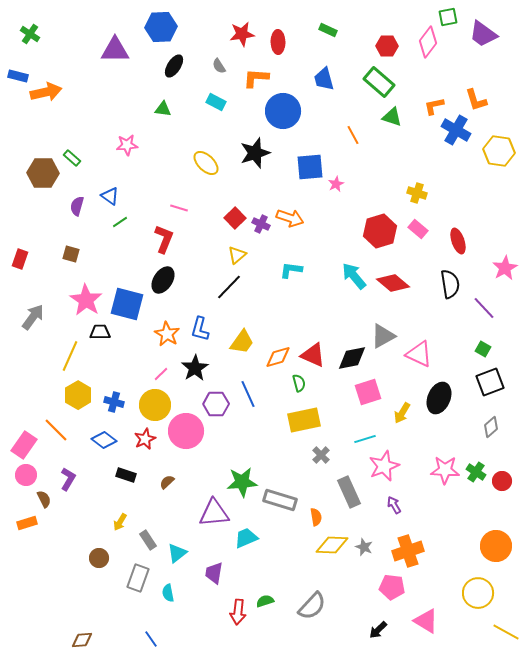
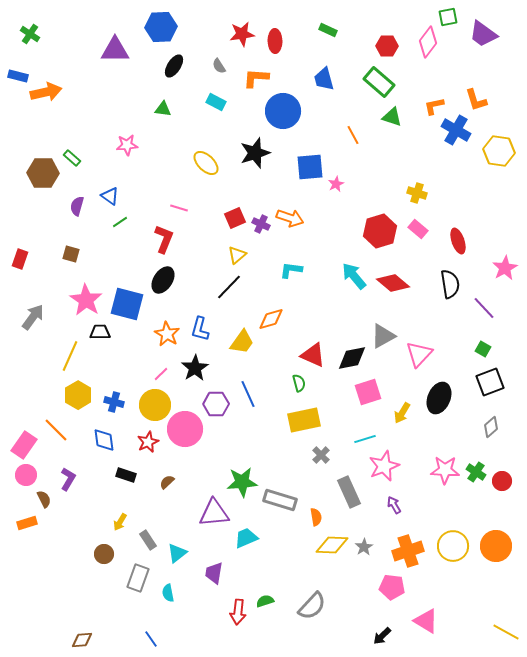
red ellipse at (278, 42): moved 3 px left, 1 px up
red square at (235, 218): rotated 20 degrees clockwise
pink triangle at (419, 354): rotated 48 degrees clockwise
orange diamond at (278, 357): moved 7 px left, 38 px up
pink circle at (186, 431): moved 1 px left, 2 px up
red star at (145, 439): moved 3 px right, 3 px down
blue diamond at (104, 440): rotated 45 degrees clockwise
gray star at (364, 547): rotated 18 degrees clockwise
brown circle at (99, 558): moved 5 px right, 4 px up
yellow circle at (478, 593): moved 25 px left, 47 px up
black arrow at (378, 630): moved 4 px right, 6 px down
